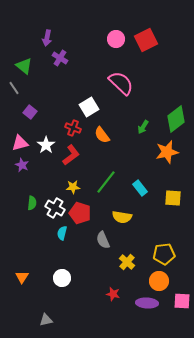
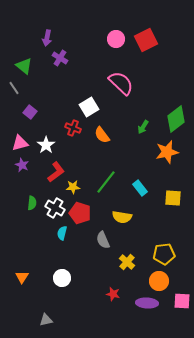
red L-shape: moved 15 px left, 17 px down
